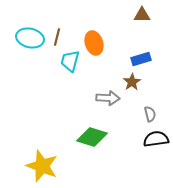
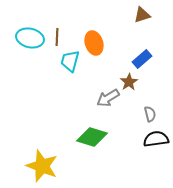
brown triangle: rotated 18 degrees counterclockwise
brown line: rotated 12 degrees counterclockwise
blue rectangle: moved 1 px right; rotated 24 degrees counterclockwise
brown star: moved 3 px left
gray arrow: rotated 145 degrees clockwise
